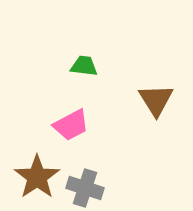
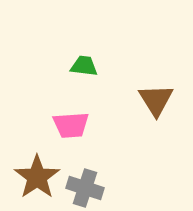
pink trapezoid: rotated 24 degrees clockwise
